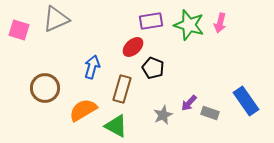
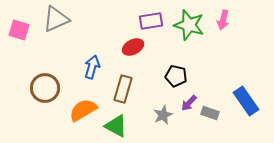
pink arrow: moved 3 px right, 3 px up
red ellipse: rotated 15 degrees clockwise
black pentagon: moved 23 px right, 8 px down; rotated 10 degrees counterclockwise
brown rectangle: moved 1 px right
